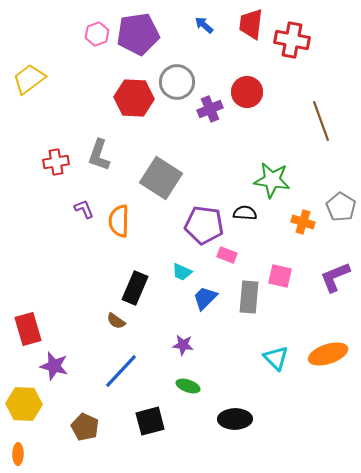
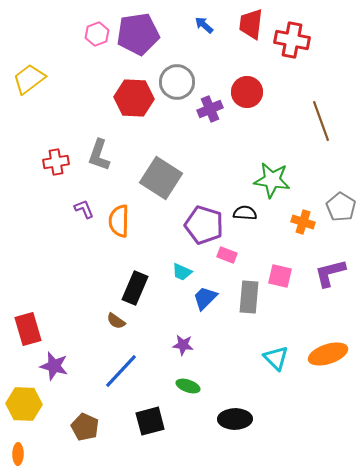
purple pentagon at (204, 225): rotated 9 degrees clockwise
purple L-shape at (335, 277): moved 5 px left, 4 px up; rotated 8 degrees clockwise
